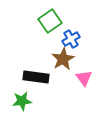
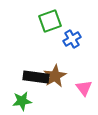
green square: rotated 15 degrees clockwise
blue cross: moved 1 px right
brown star: moved 8 px left, 17 px down
pink triangle: moved 10 px down
